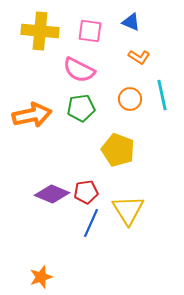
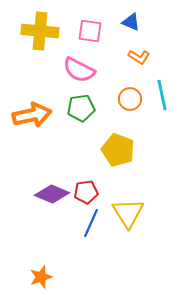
yellow triangle: moved 3 px down
